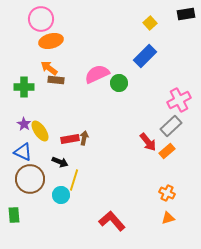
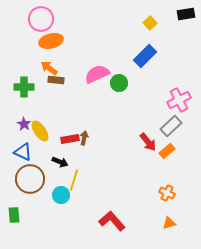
orange triangle: moved 1 px right, 5 px down
